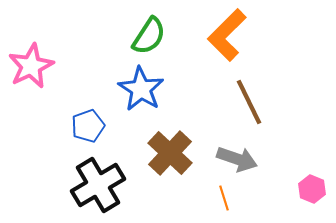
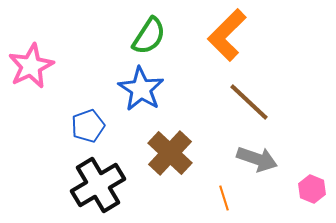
brown line: rotated 21 degrees counterclockwise
gray arrow: moved 20 px right
